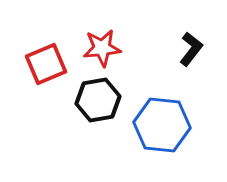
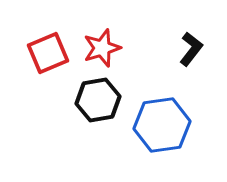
red star: rotated 12 degrees counterclockwise
red square: moved 2 px right, 11 px up
blue hexagon: rotated 14 degrees counterclockwise
